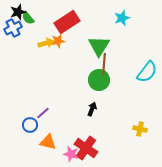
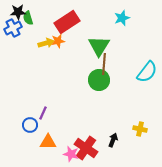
black star: rotated 14 degrees clockwise
green semicircle: rotated 24 degrees clockwise
black arrow: moved 21 px right, 31 px down
purple line: rotated 24 degrees counterclockwise
orange triangle: rotated 12 degrees counterclockwise
